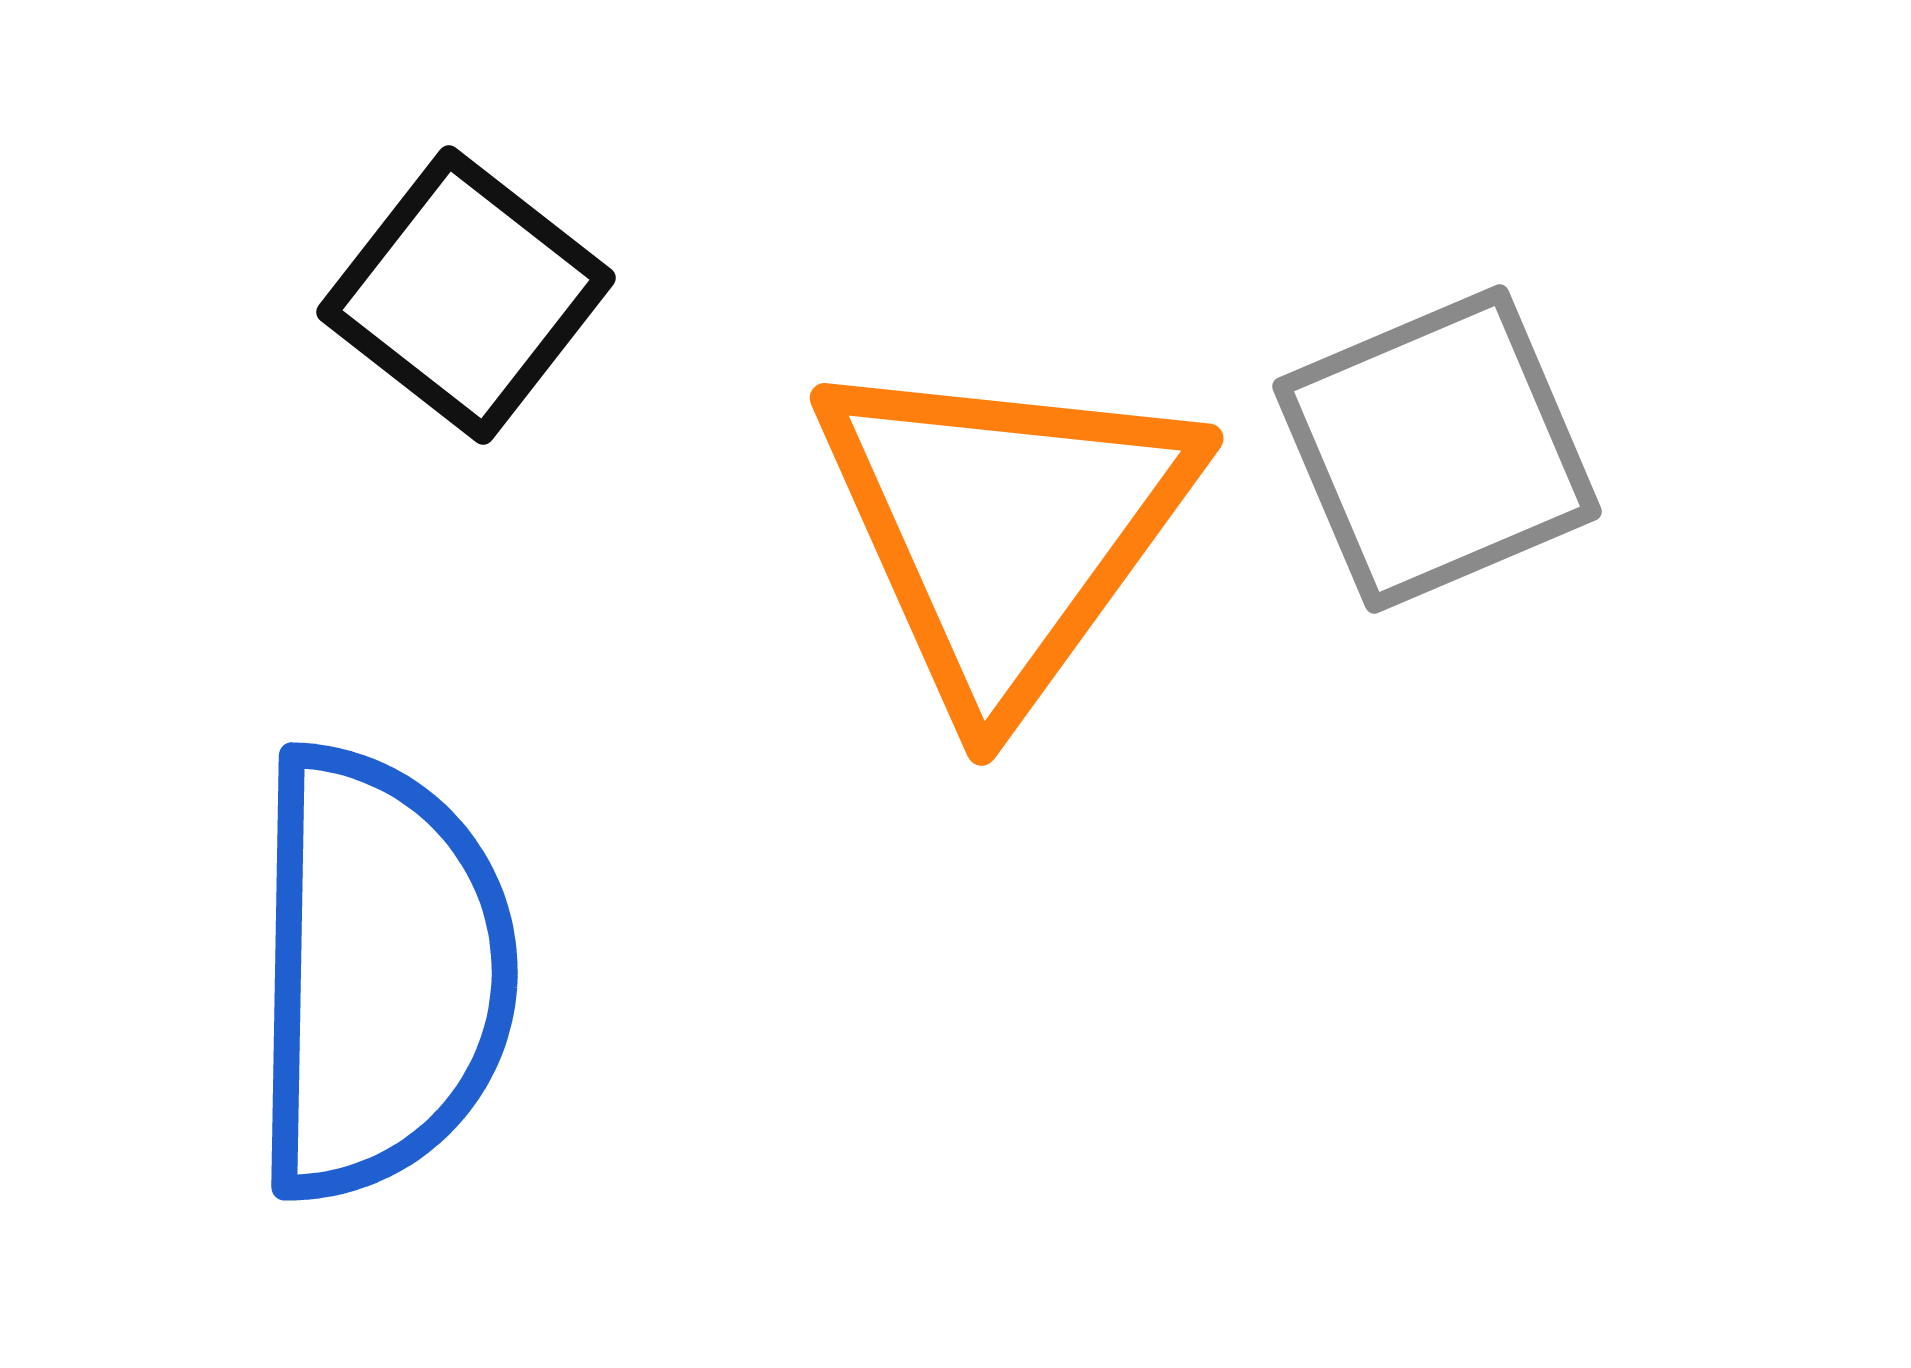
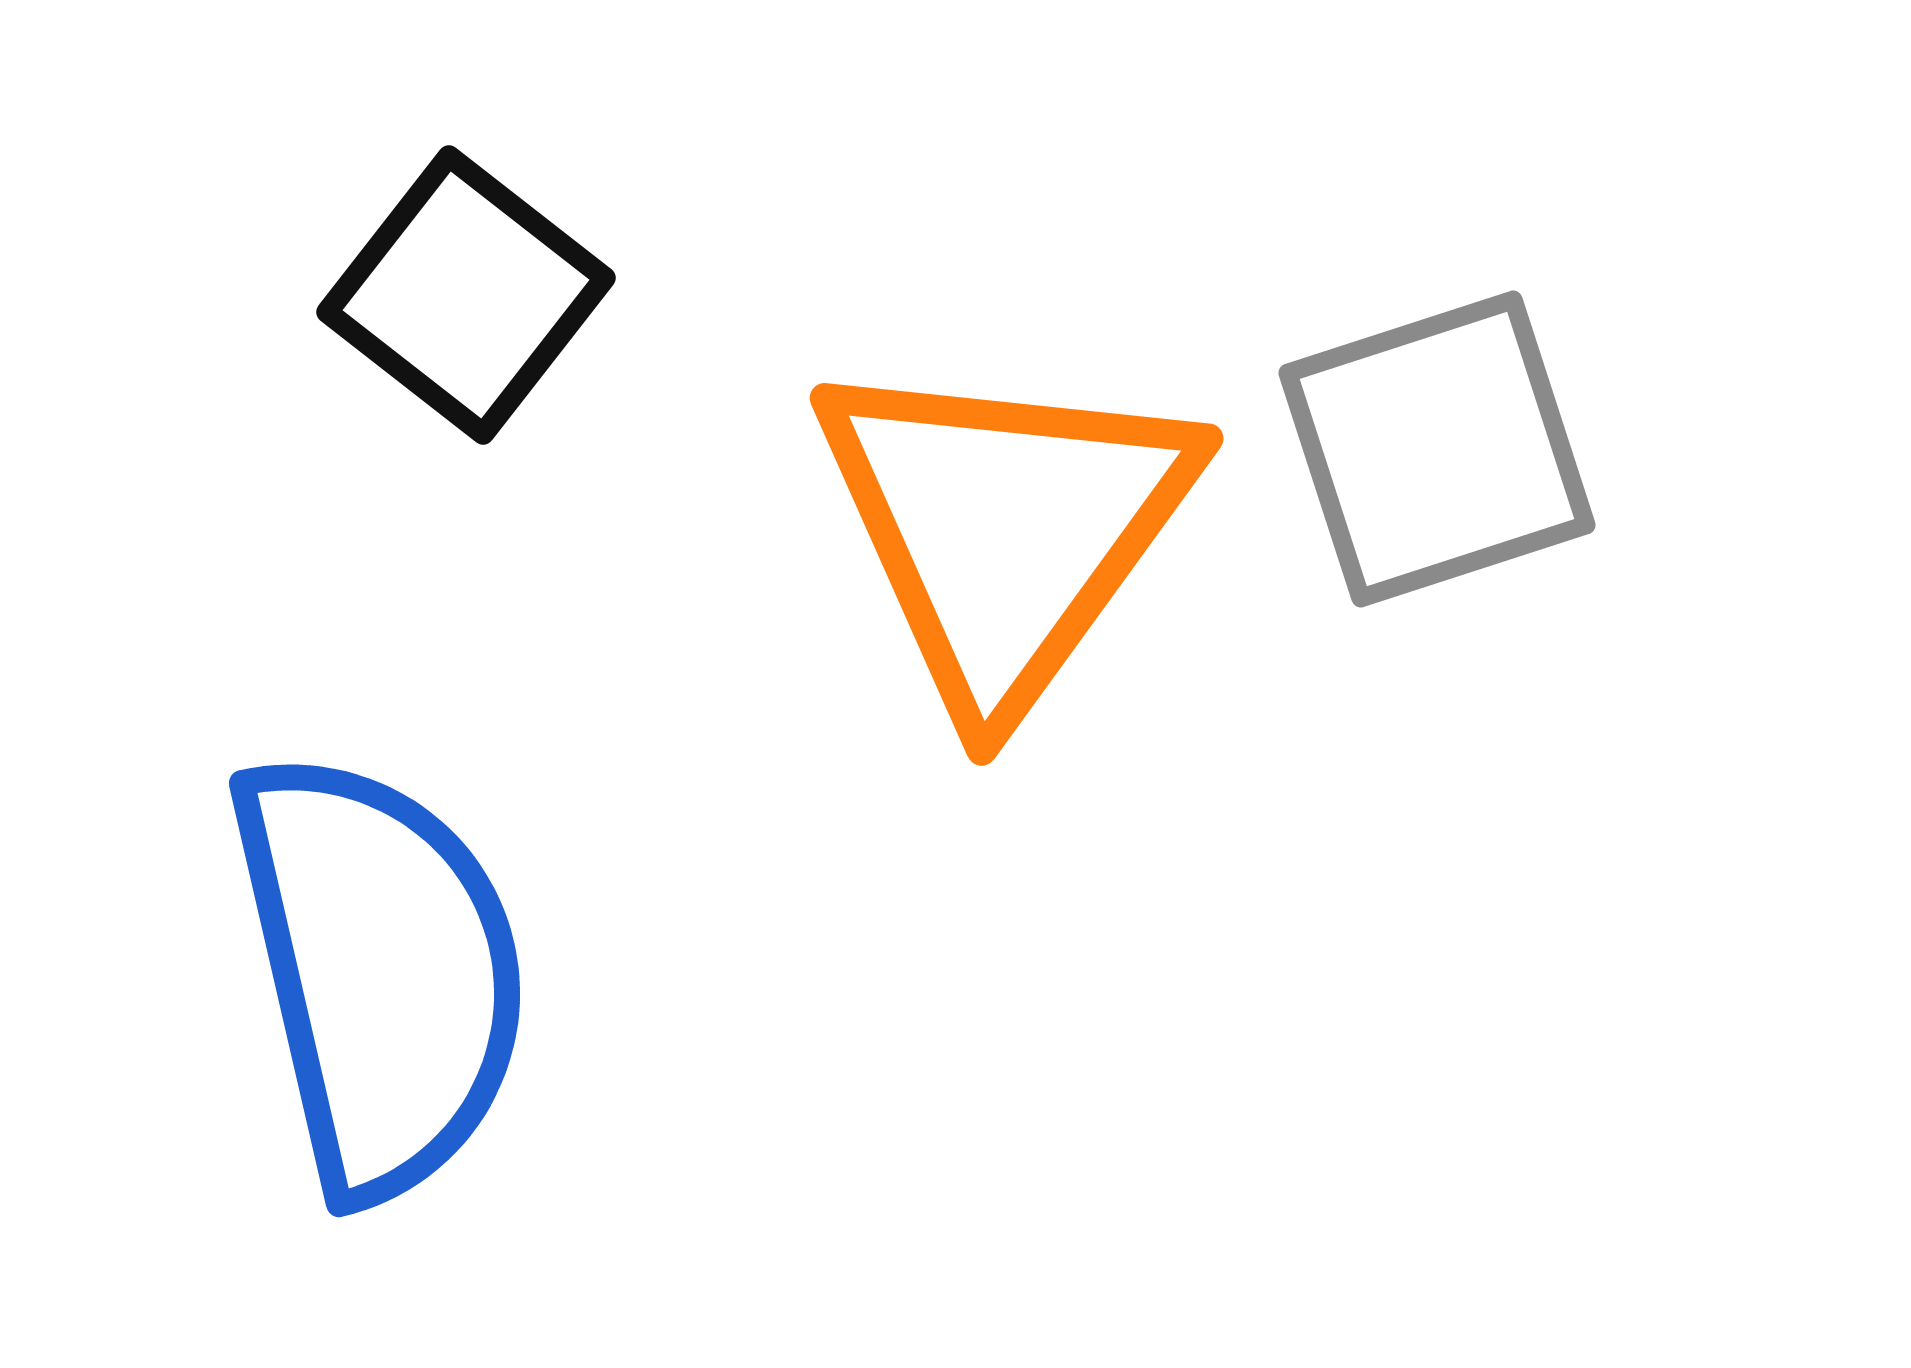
gray square: rotated 5 degrees clockwise
blue semicircle: rotated 14 degrees counterclockwise
